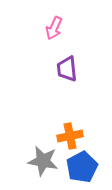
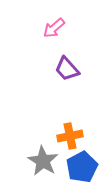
pink arrow: rotated 25 degrees clockwise
purple trapezoid: rotated 36 degrees counterclockwise
gray star: rotated 20 degrees clockwise
